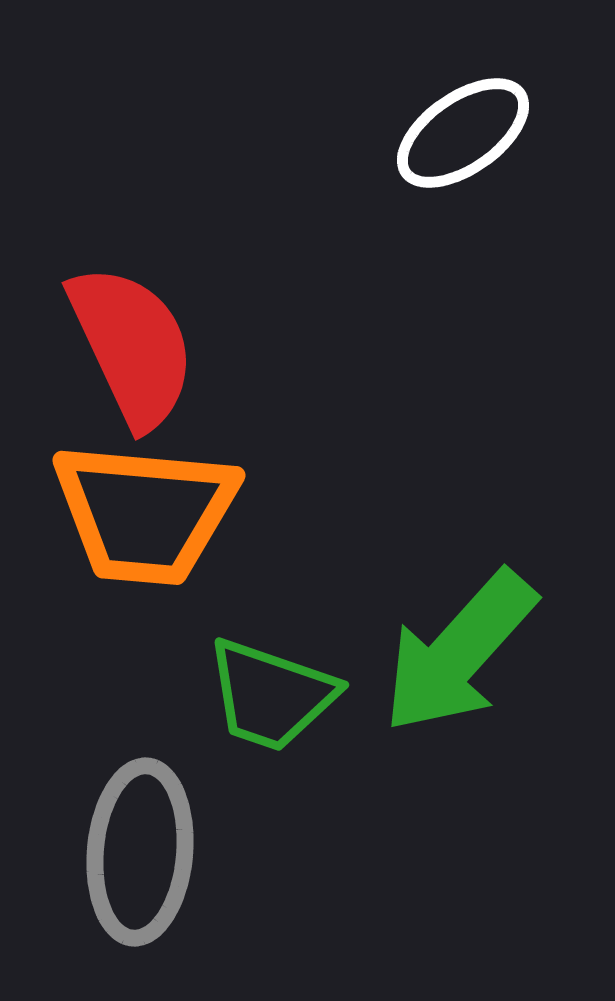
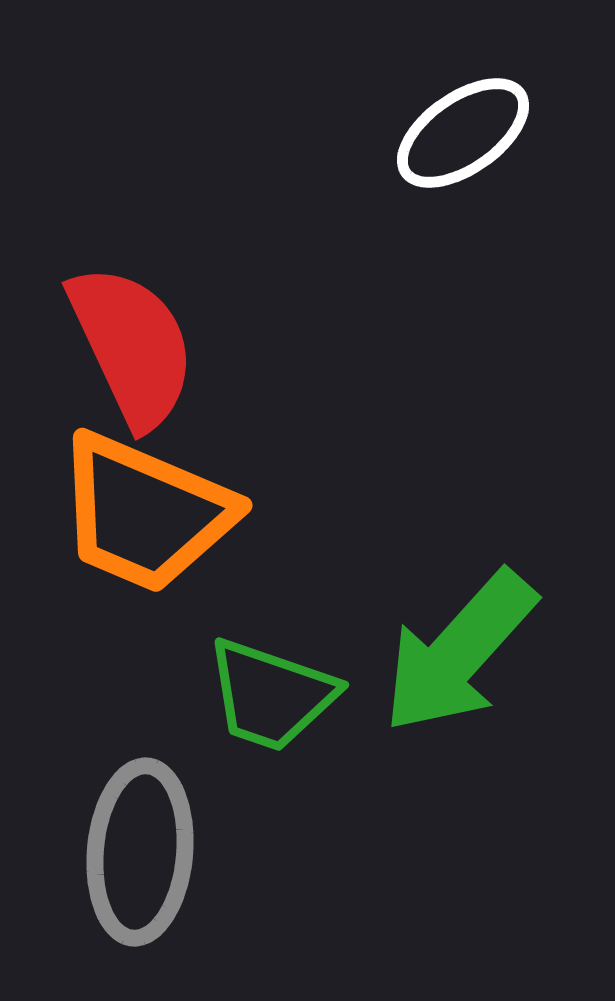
orange trapezoid: rotated 18 degrees clockwise
